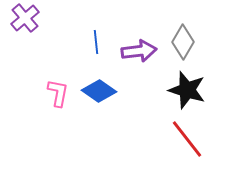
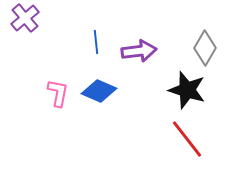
gray diamond: moved 22 px right, 6 px down
blue diamond: rotated 12 degrees counterclockwise
